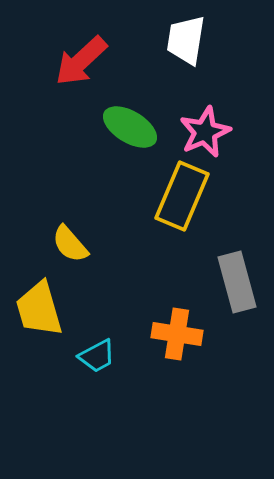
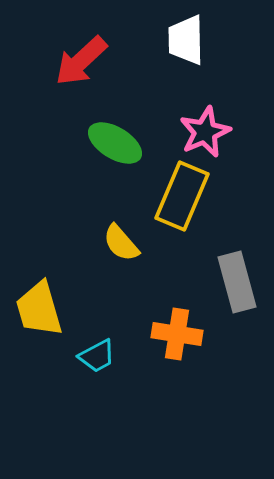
white trapezoid: rotated 10 degrees counterclockwise
green ellipse: moved 15 px left, 16 px down
yellow semicircle: moved 51 px right, 1 px up
